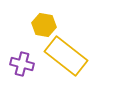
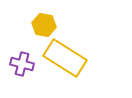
yellow rectangle: moved 1 px left, 2 px down; rotated 6 degrees counterclockwise
